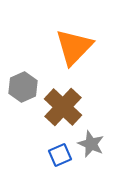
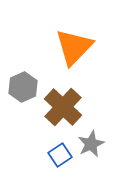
gray star: rotated 24 degrees clockwise
blue square: rotated 10 degrees counterclockwise
